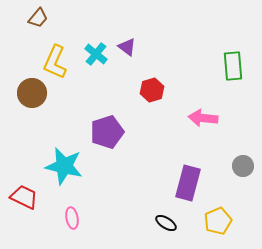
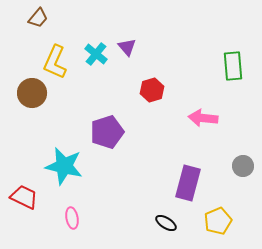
purple triangle: rotated 12 degrees clockwise
